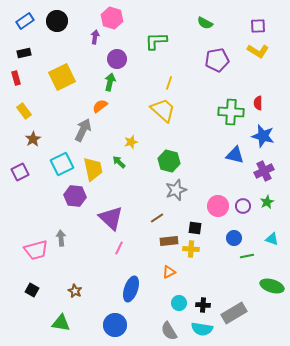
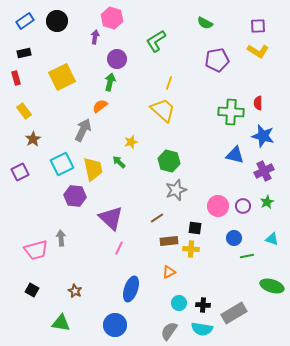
green L-shape at (156, 41): rotated 30 degrees counterclockwise
gray semicircle at (169, 331): rotated 66 degrees clockwise
